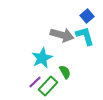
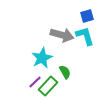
blue square: rotated 24 degrees clockwise
